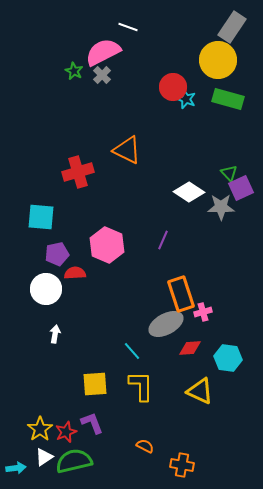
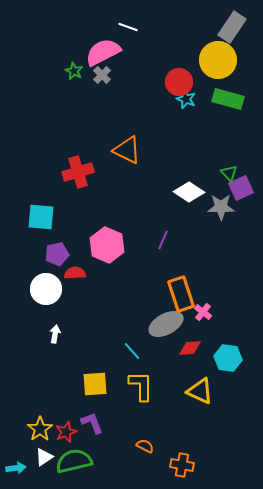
red circle: moved 6 px right, 5 px up
pink cross: rotated 36 degrees counterclockwise
